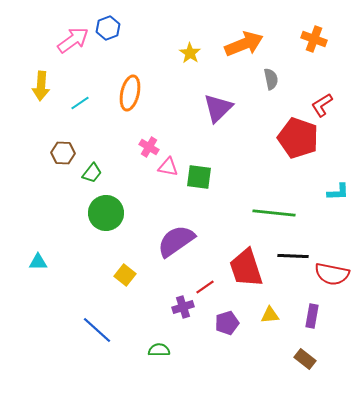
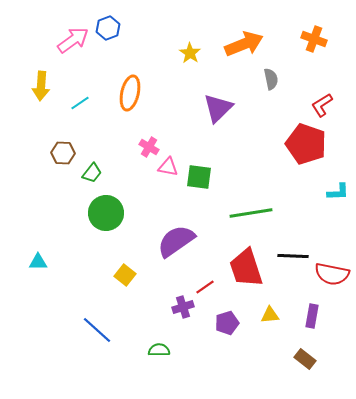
red pentagon: moved 8 px right, 6 px down
green line: moved 23 px left; rotated 15 degrees counterclockwise
